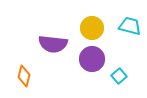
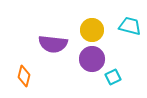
yellow circle: moved 2 px down
cyan square: moved 6 px left, 1 px down; rotated 14 degrees clockwise
